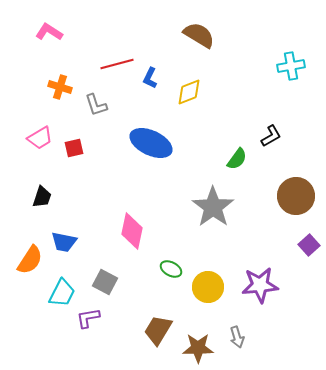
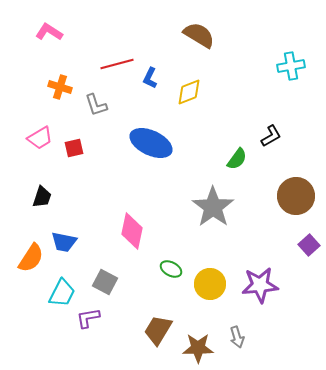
orange semicircle: moved 1 px right, 2 px up
yellow circle: moved 2 px right, 3 px up
